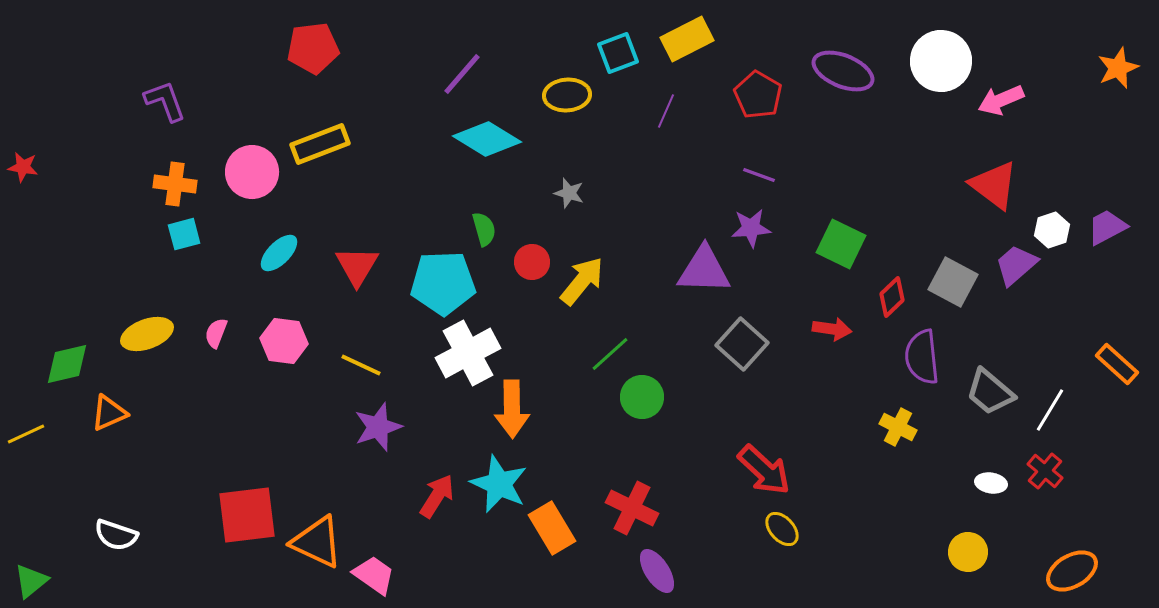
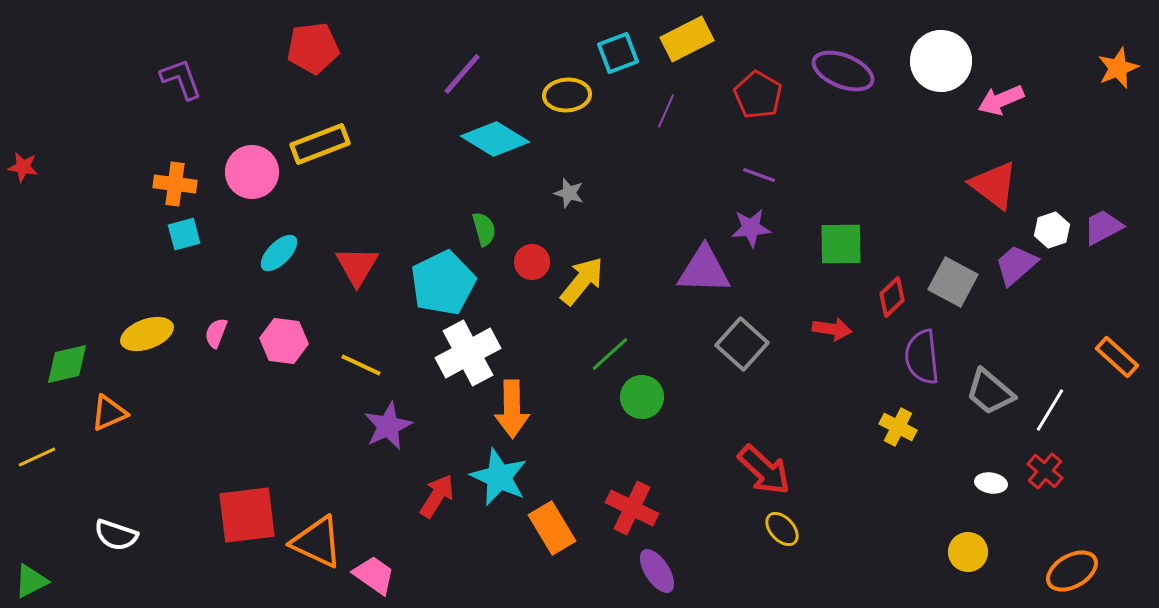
purple L-shape at (165, 101): moved 16 px right, 22 px up
cyan diamond at (487, 139): moved 8 px right
purple trapezoid at (1107, 227): moved 4 px left
green square at (841, 244): rotated 27 degrees counterclockwise
cyan pentagon at (443, 283): rotated 24 degrees counterclockwise
orange rectangle at (1117, 364): moved 7 px up
purple star at (378, 427): moved 10 px right, 1 px up; rotated 6 degrees counterclockwise
yellow line at (26, 434): moved 11 px right, 23 px down
cyan star at (499, 484): moved 7 px up
green triangle at (31, 581): rotated 12 degrees clockwise
